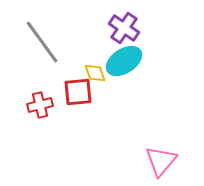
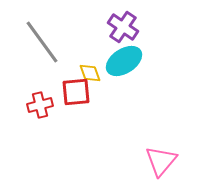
purple cross: moved 1 px left, 1 px up
yellow diamond: moved 5 px left
red square: moved 2 px left
